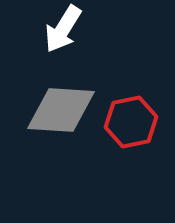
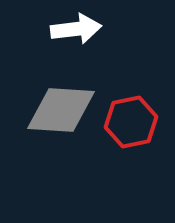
white arrow: moved 13 px right; rotated 129 degrees counterclockwise
